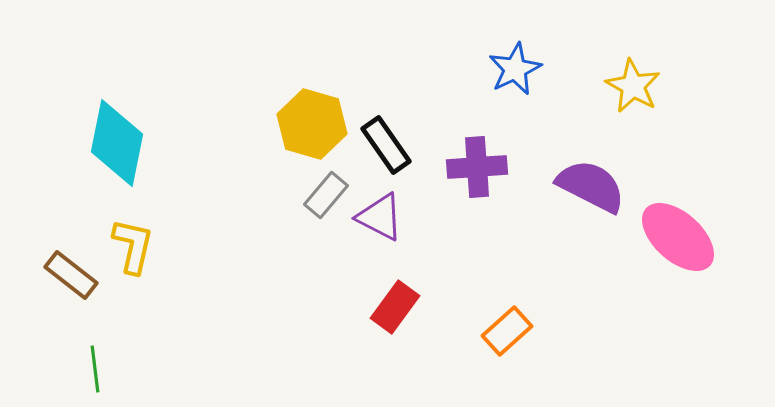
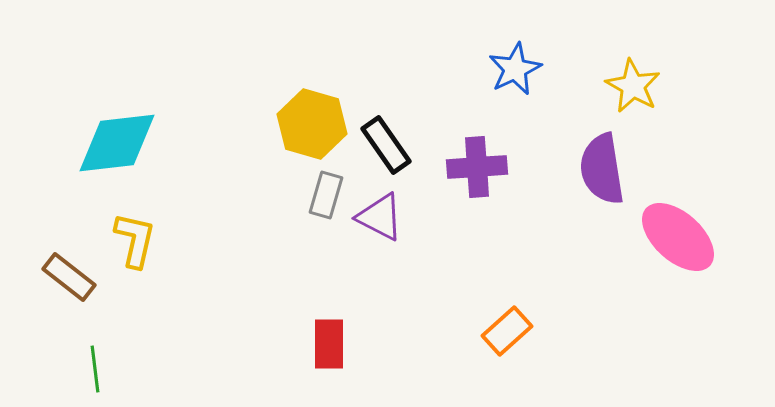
cyan diamond: rotated 72 degrees clockwise
purple semicircle: moved 11 px right, 17 px up; rotated 126 degrees counterclockwise
gray rectangle: rotated 24 degrees counterclockwise
yellow L-shape: moved 2 px right, 6 px up
brown rectangle: moved 2 px left, 2 px down
red rectangle: moved 66 px left, 37 px down; rotated 36 degrees counterclockwise
